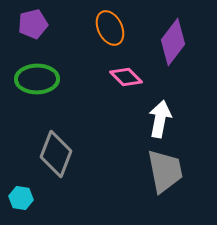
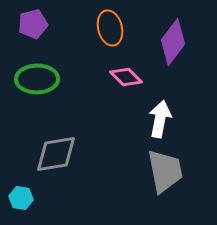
orange ellipse: rotated 12 degrees clockwise
gray diamond: rotated 60 degrees clockwise
